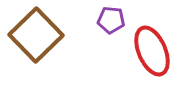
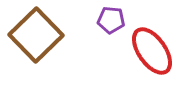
red ellipse: rotated 12 degrees counterclockwise
